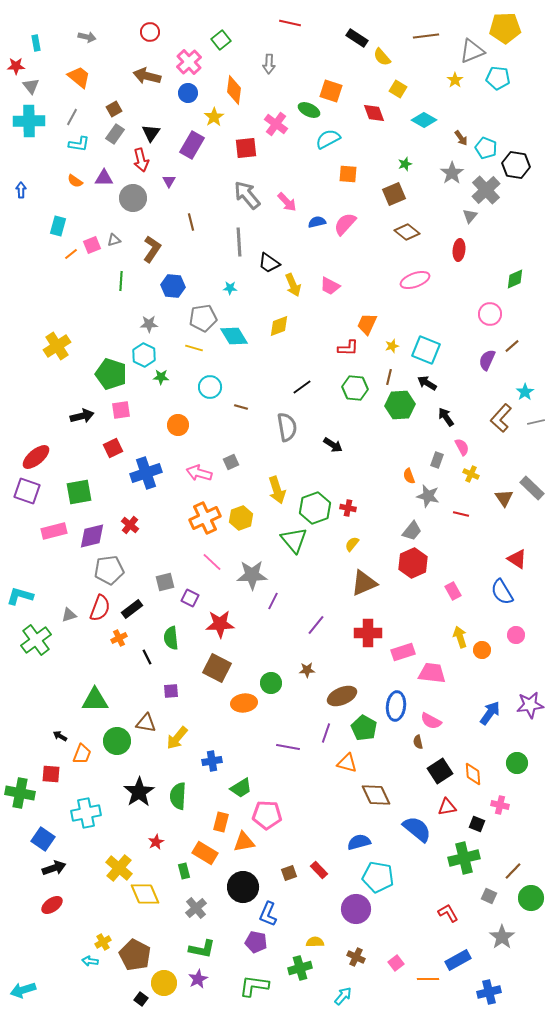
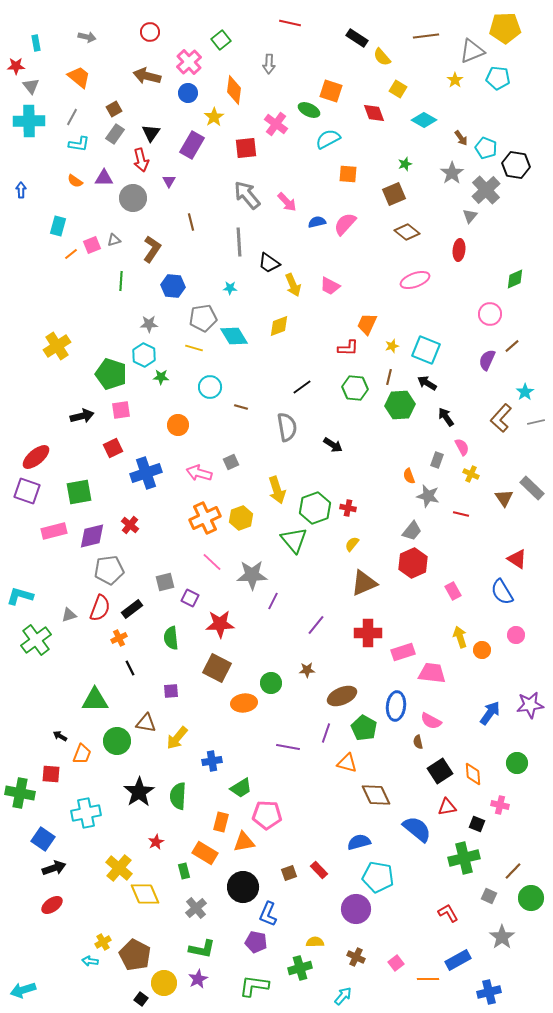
black line at (147, 657): moved 17 px left, 11 px down
